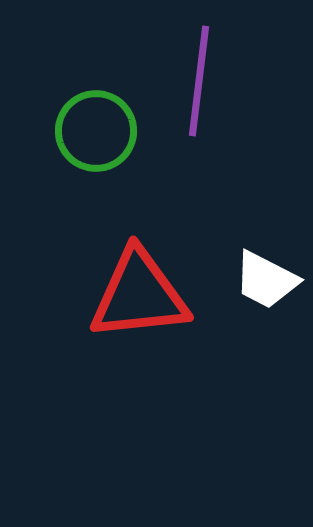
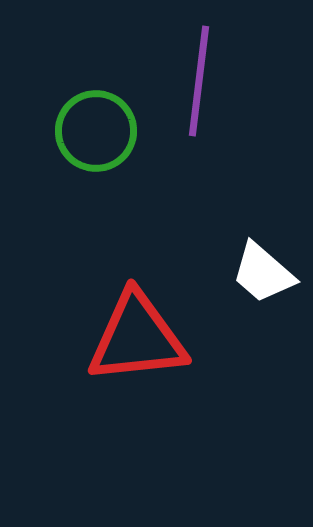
white trapezoid: moved 3 px left, 7 px up; rotated 14 degrees clockwise
red triangle: moved 2 px left, 43 px down
